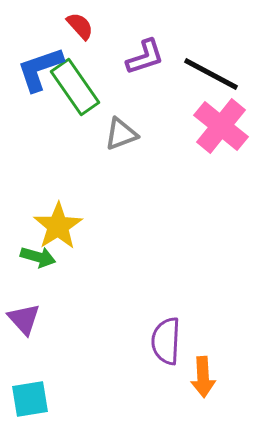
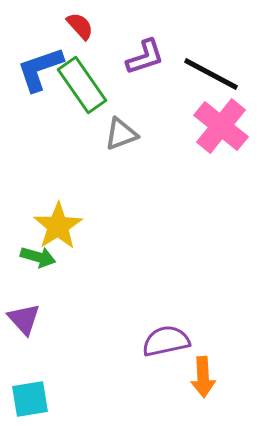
green rectangle: moved 7 px right, 2 px up
purple semicircle: rotated 75 degrees clockwise
